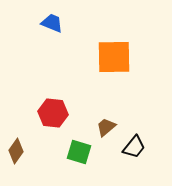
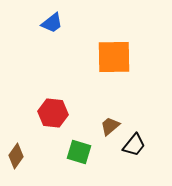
blue trapezoid: rotated 120 degrees clockwise
brown trapezoid: moved 4 px right, 1 px up
black trapezoid: moved 2 px up
brown diamond: moved 5 px down
